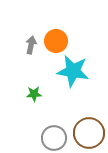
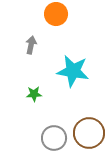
orange circle: moved 27 px up
